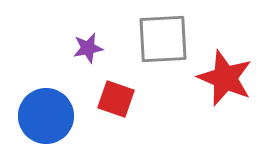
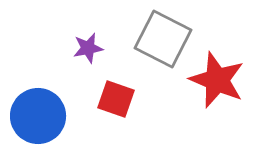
gray square: rotated 30 degrees clockwise
red star: moved 8 px left, 2 px down
blue circle: moved 8 px left
